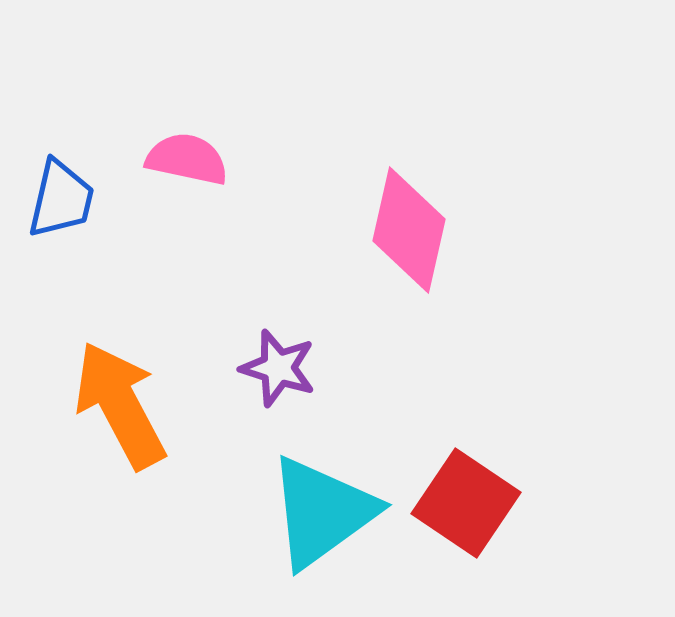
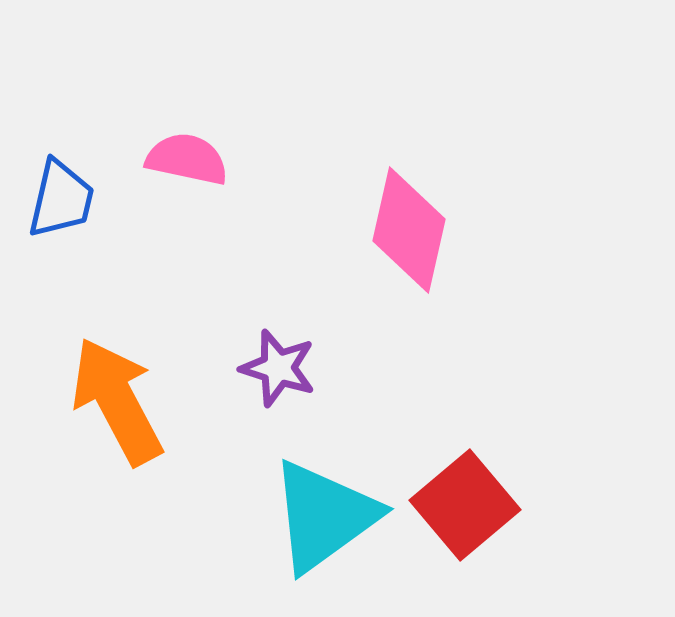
orange arrow: moved 3 px left, 4 px up
red square: moved 1 px left, 2 px down; rotated 16 degrees clockwise
cyan triangle: moved 2 px right, 4 px down
